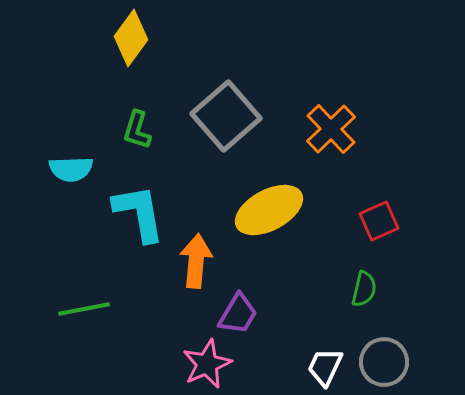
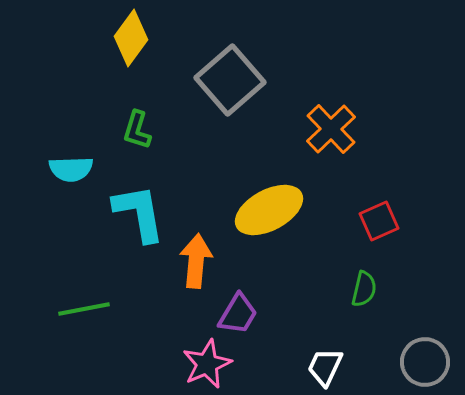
gray square: moved 4 px right, 36 px up
gray circle: moved 41 px right
